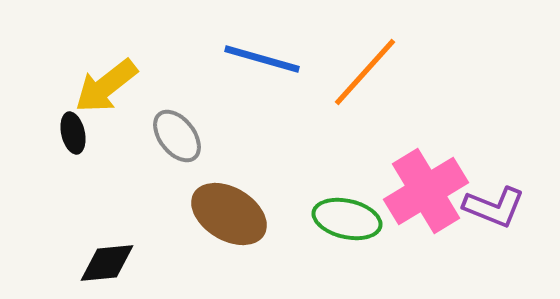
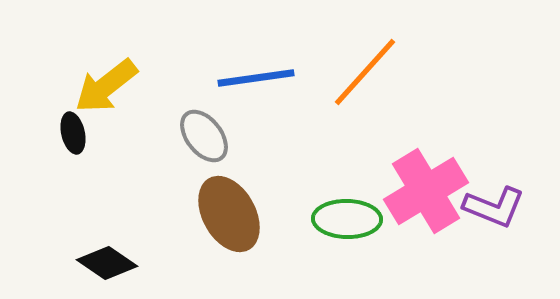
blue line: moved 6 px left, 19 px down; rotated 24 degrees counterclockwise
gray ellipse: moved 27 px right
brown ellipse: rotated 30 degrees clockwise
green ellipse: rotated 12 degrees counterclockwise
black diamond: rotated 40 degrees clockwise
